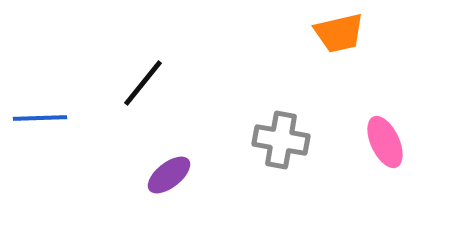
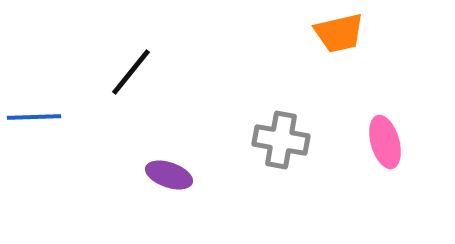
black line: moved 12 px left, 11 px up
blue line: moved 6 px left, 1 px up
pink ellipse: rotated 9 degrees clockwise
purple ellipse: rotated 57 degrees clockwise
